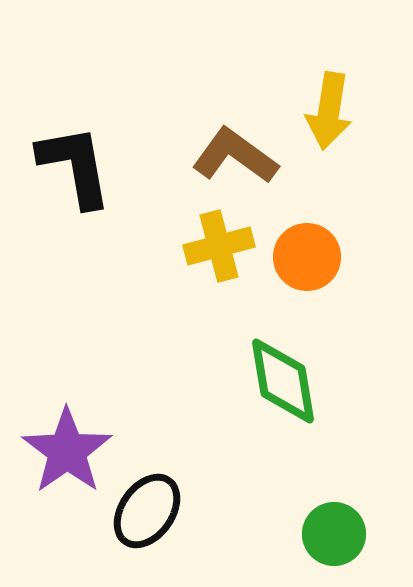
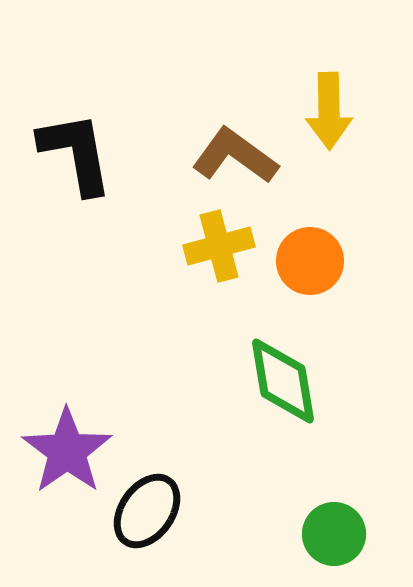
yellow arrow: rotated 10 degrees counterclockwise
black L-shape: moved 1 px right, 13 px up
orange circle: moved 3 px right, 4 px down
